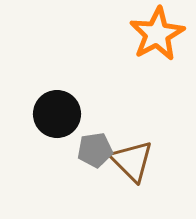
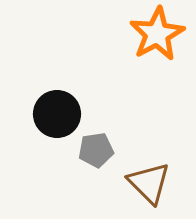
gray pentagon: moved 1 px right
brown triangle: moved 17 px right, 22 px down
